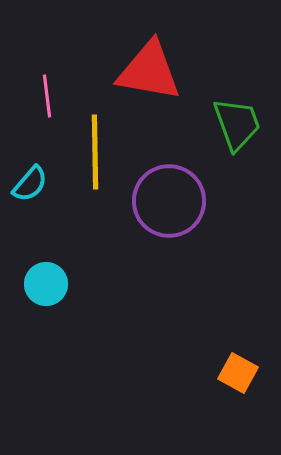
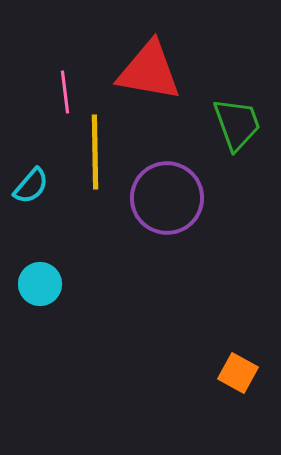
pink line: moved 18 px right, 4 px up
cyan semicircle: moved 1 px right, 2 px down
purple circle: moved 2 px left, 3 px up
cyan circle: moved 6 px left
